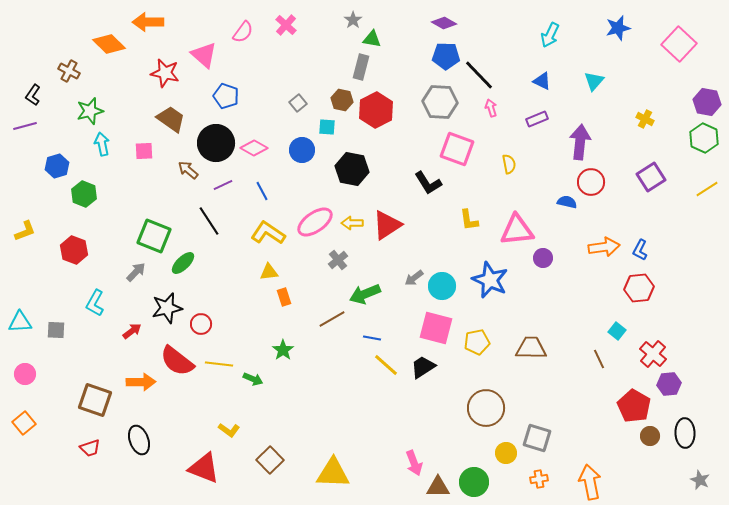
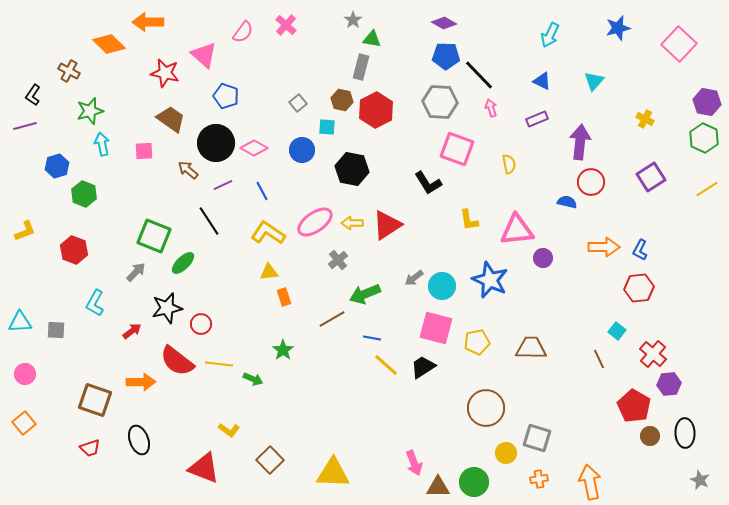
orange arrow at (604, 247): rotated 8 degrees clockwise
